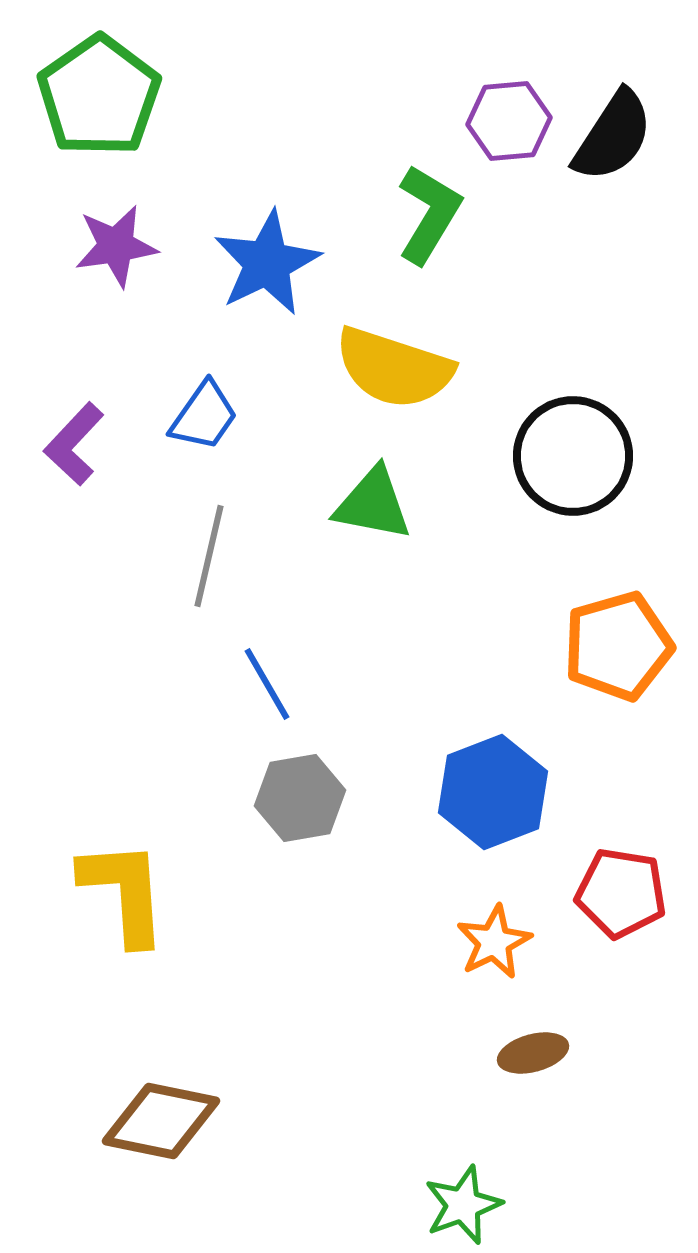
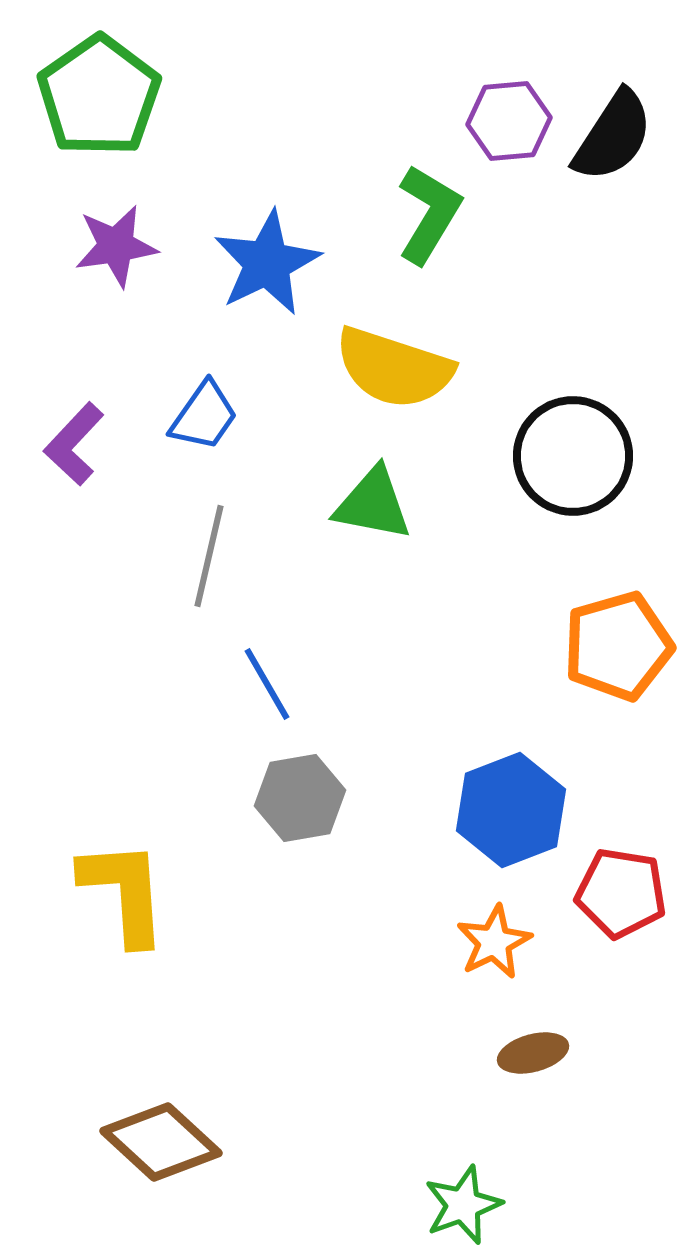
blue hexagon: moved 18 px right, 18 px down
brown diamond: moved 21 px down; rotated 31 degrees clockwise
